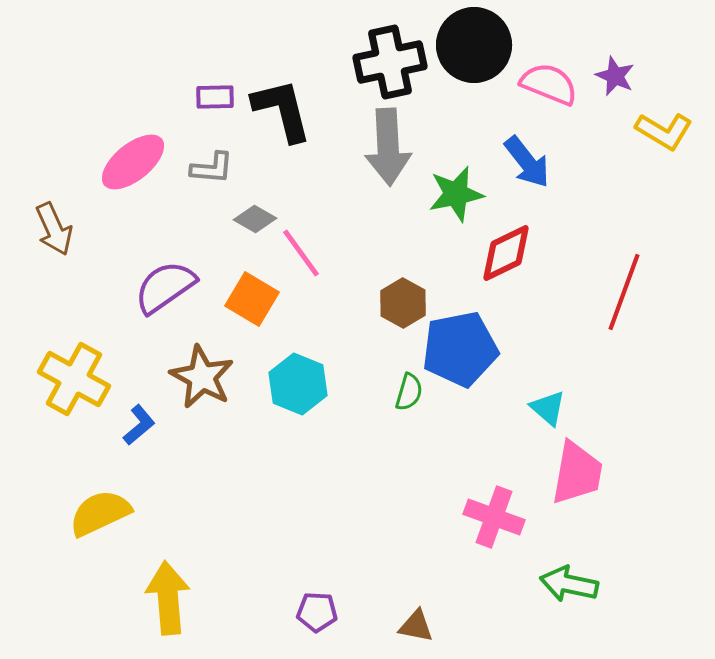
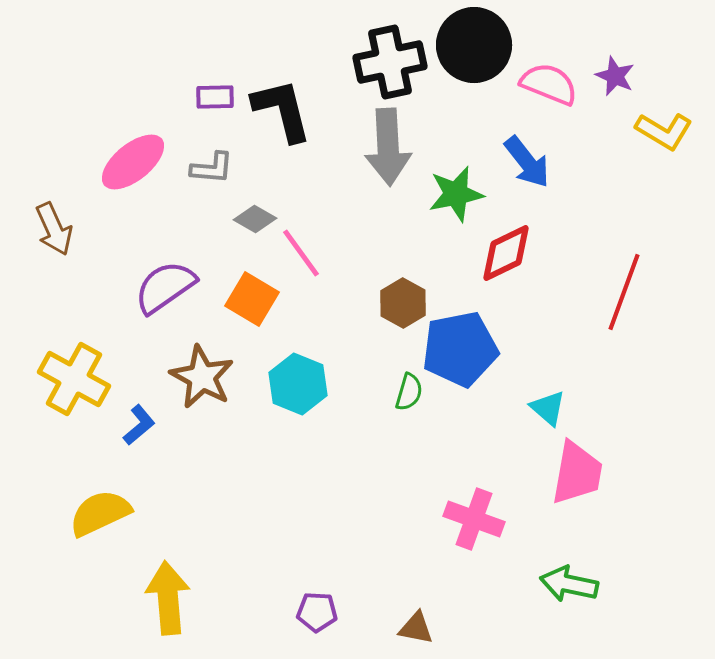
pink cross: moved 20 px left, 2 px down
brown triangle: moved 2 px down
